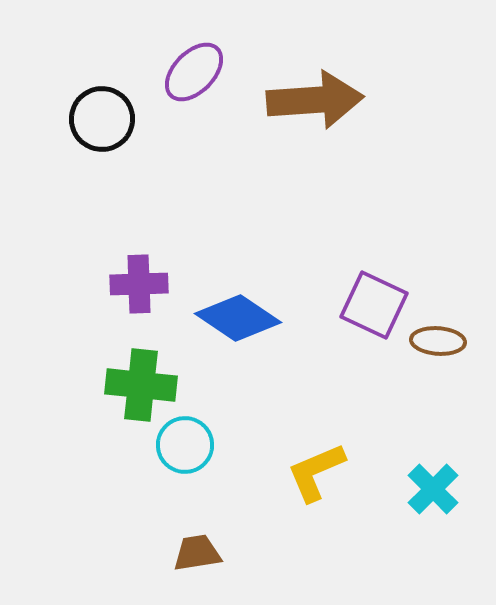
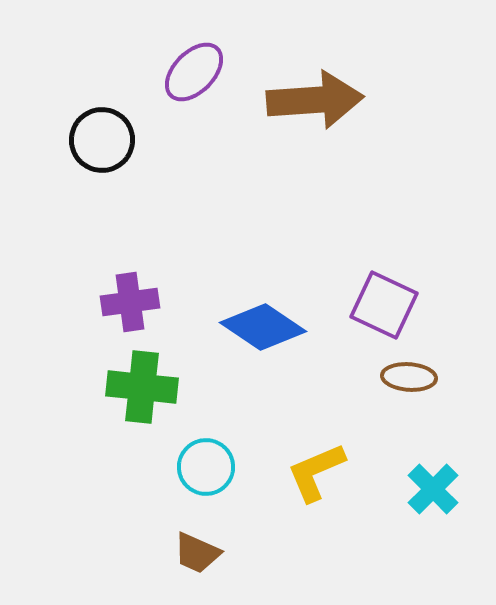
black circle: moved 21 px down
purple cross: moved 9 px left, 18 px down; rotated 6 degrees counterclockwise
purple square: moved 10 px right
blue diamond: moved 25 px right, 9 px down
brown ellipse: moved 29 px left, 36 px down
green cross: moved 1 px right, 2 px down
cyan circle: moved 21 px right, 22 px down
brown trapezoid: rotated 147 degrees counterclockwise
